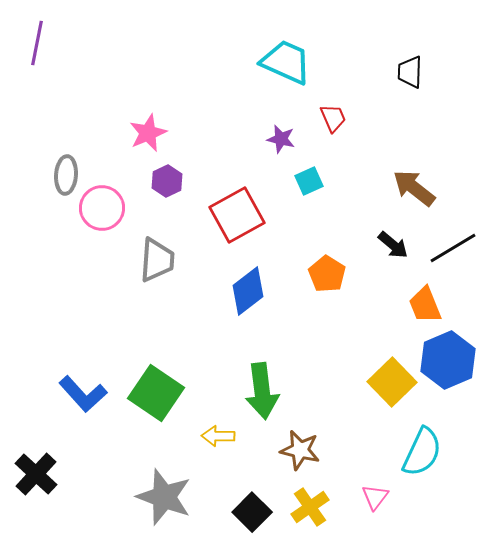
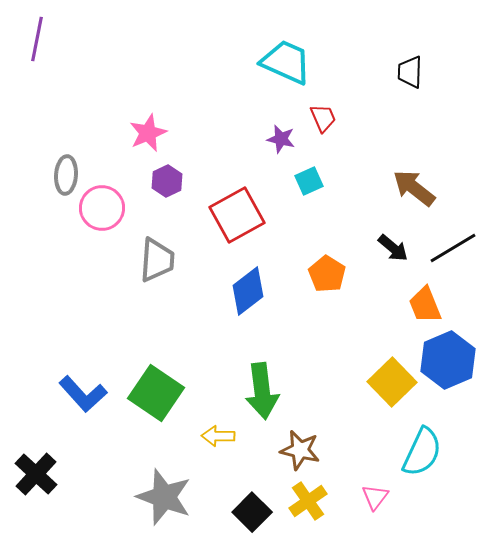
purple line: moved 4 px up
red trapezoid: moved 10 px left
black arrow: moved 3 px down
yellow cross: moved 2 px left, 6 px up
